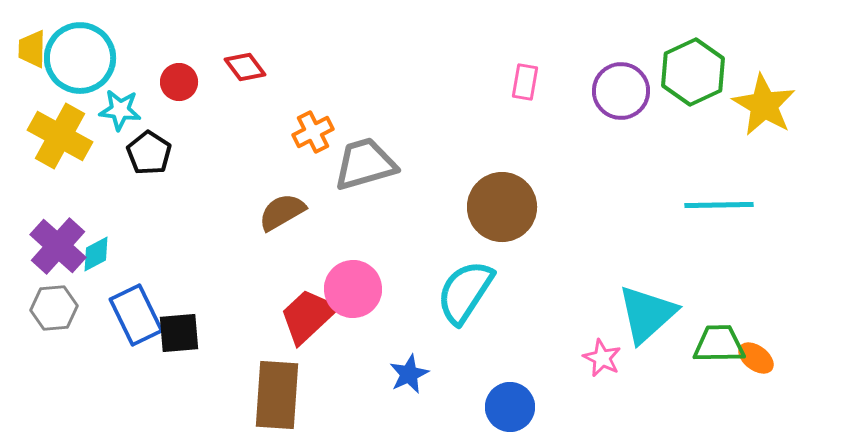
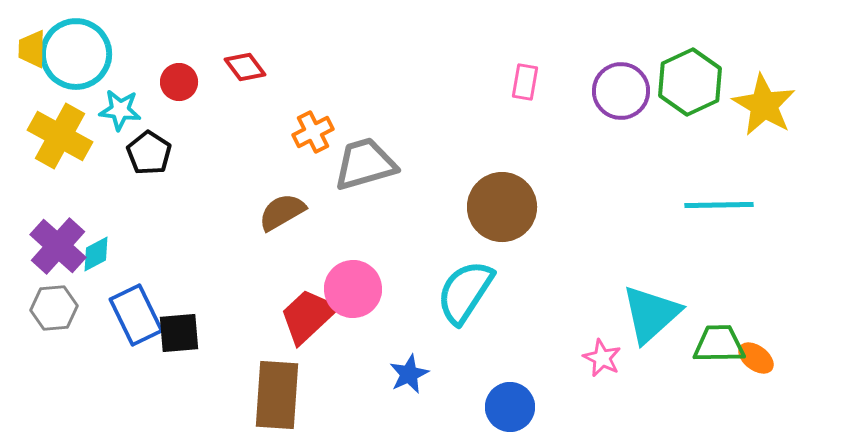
cyan circle: moved 4 px left, 4 px up
green hexagon: moved 3 px left, 10 px down
cyan triangle: moved 4 px right
